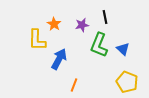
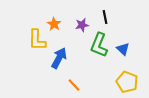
blue arrow: moved 1 px up
orange line: rotated 64 degrees counterclockwise
